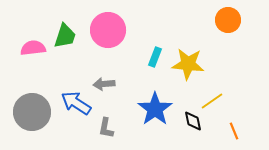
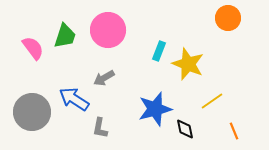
orange circle: moved 2 px up
pink semicircle: rotated 60 degrees clockwise
cyan rectangle: moved 4 px right, 6 px up
yellow star: rotated 16 degrees clockwise
gray arrow: moved 6 px up; rotated 25 degrees counterclockwise
blue arrow: moved 2 px left, 4 px up
blue star: rotated 20 degrees clockwise
black diamond: moved 8 px left, 8 px down
gray L-shape: moved 6 px left
